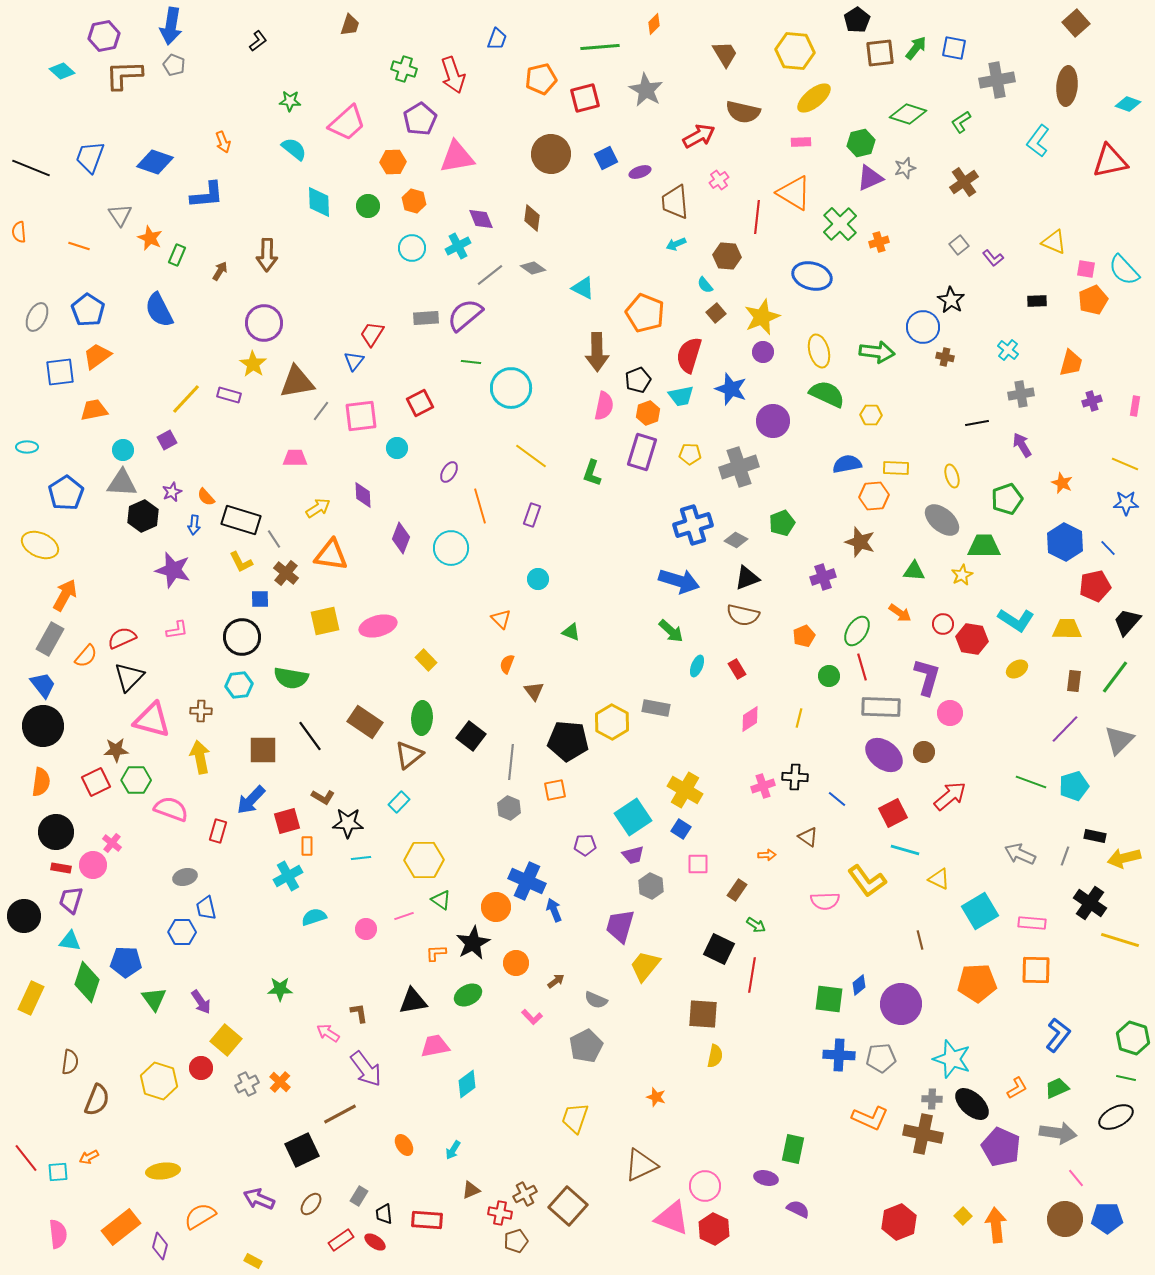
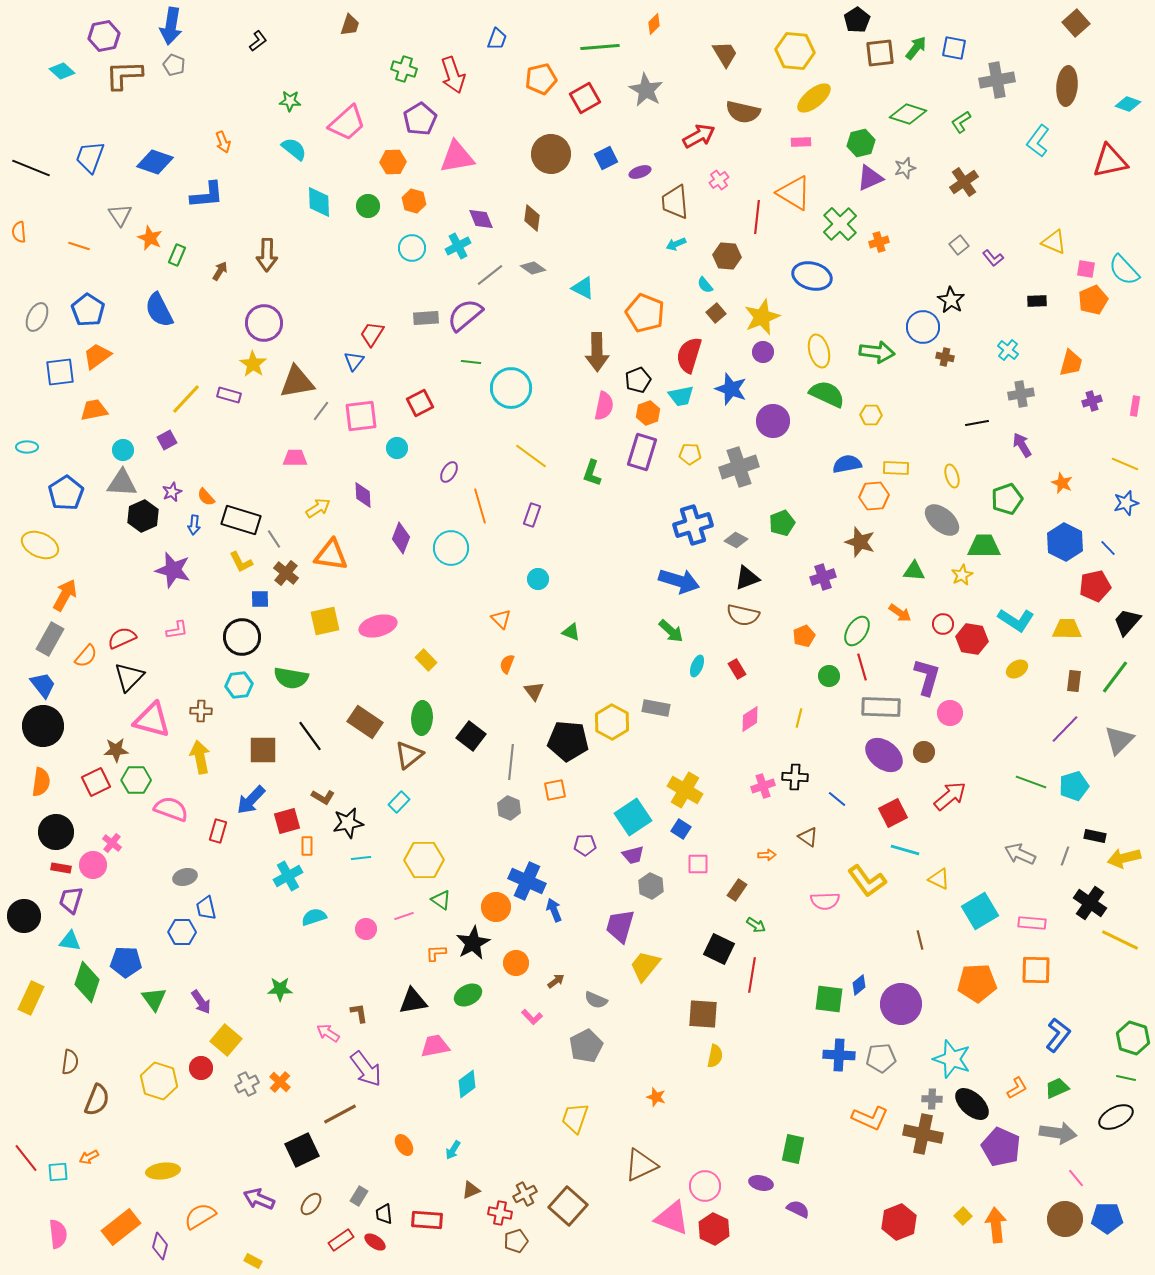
red square at (585, 98): rotated 16 degrees counterclockwise
blue star at (1126, 503): rotated 15 degrees counterclockwise
black star at (348, 823): rotated 12 degrees counterclockwise
yellow line at (1120, 940): rotated 9 degrees clockwise
purple ellipse at (766, 1178): moved 5 px left, 5 px down
